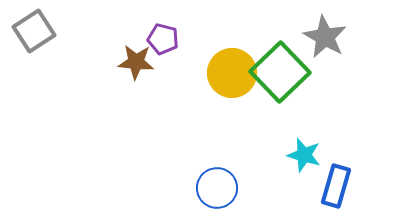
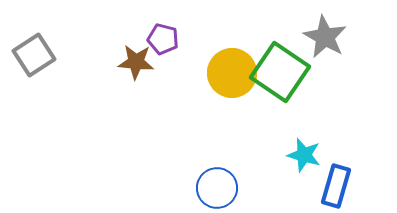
gray square: moved 24 px down
green square: rotated 12 degrees counterclockwise
